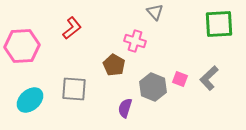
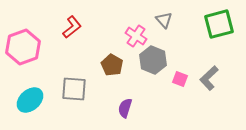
gray triangle: moved 9 px right, 8 px down
green square: rotated 12 degrees counterclockwise
red L-shape: moved 1 px up
pink cross: moved 1 px right, 5 px up; rotated 15 degrees clockwise
pink hexagon: moved 1 px right, 1 px down; rotated 16 degrees counterclockwise
brown pentagon: moved 2 px left
gray hexagon: moved 27 px up
